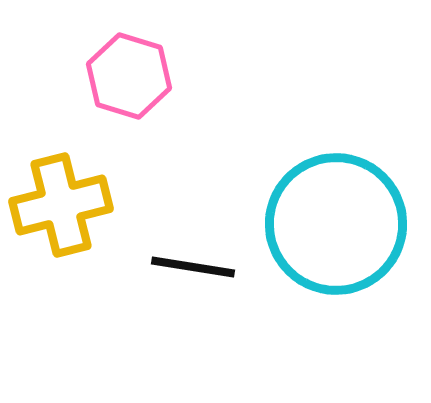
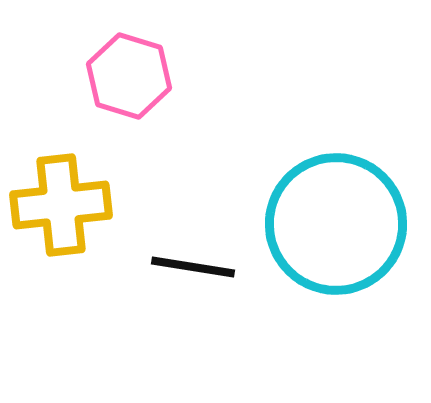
yellow cross: rotated 8 degrees clockwise
